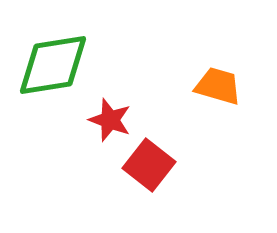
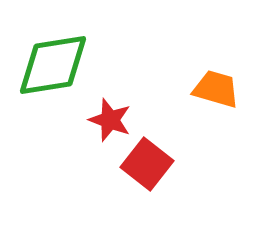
orange trapezoid: moved 2 px left, 3 px down
red square: moved 2 px left, 1 px up
